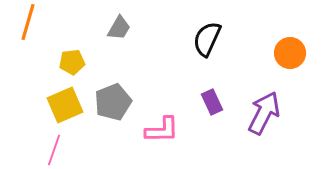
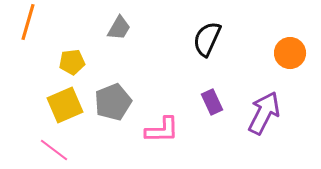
pink line: rotated 72 degrees counterclockwise
